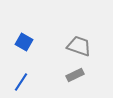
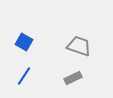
gray rectangle: moved 2 px left, 3 px down
blue line: moved 3 px right, 6 px up
